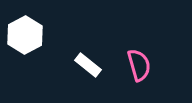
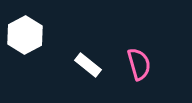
pink semicircle: moved 1 px up
